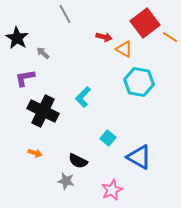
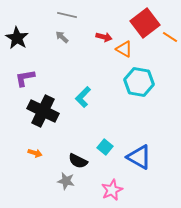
gray line: moved 2 px right, 1 px down; rotated 48 degrees counterclockwise
gray arrow: moved 19 px right, 16 px up
cyan square: moved 3 px left, 9 px down
